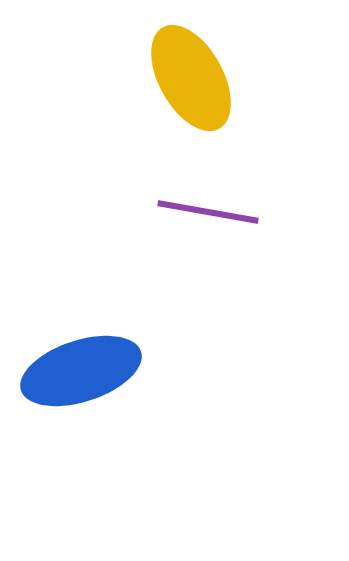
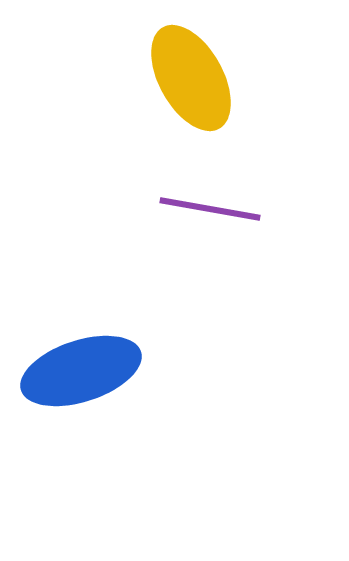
purple line: moved 2 px right, 3 px up
